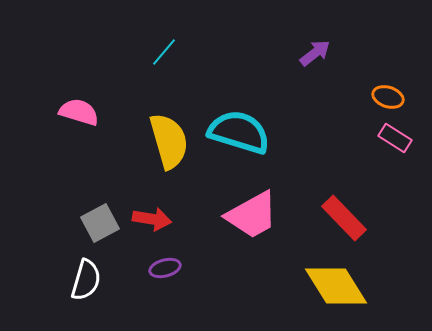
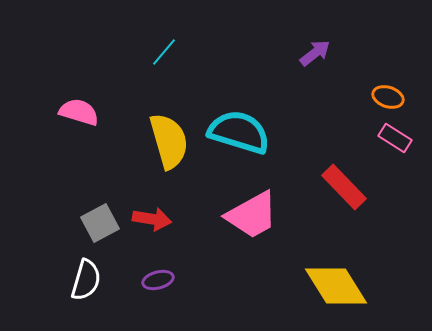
red rectangle: moved 31 px up
purple ellipse: moved 7 px left, 12 px down
